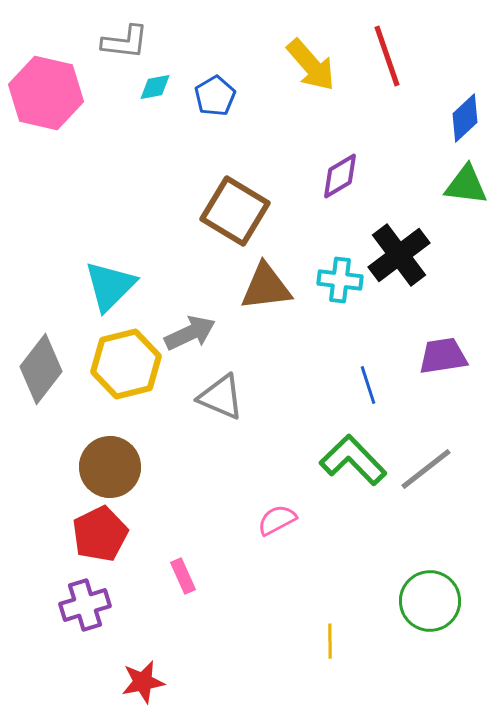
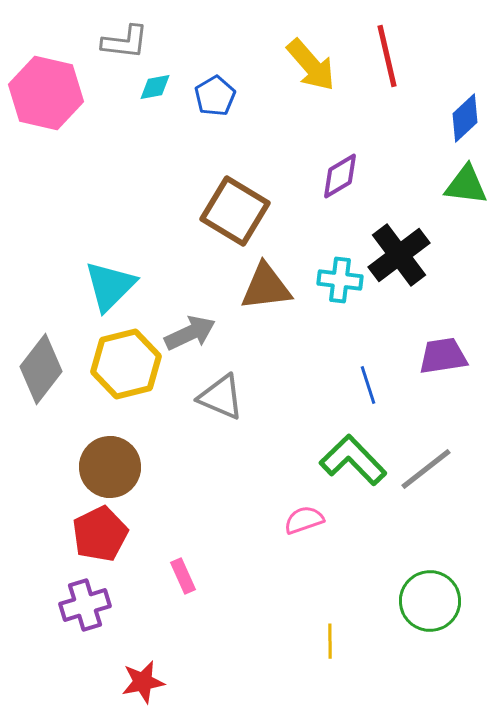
red line: rotated 6 degrees clockwise
pink semicircle: moved 27 px right; rotated 9 degrees clockwise
